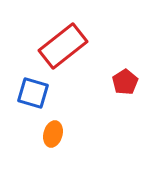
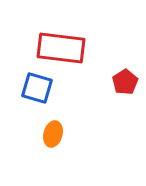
red rectangle: moved 2 px left, 2 px down; rotated 45 degrees clockwise
blue square: moved 4 px right, 5 px up
